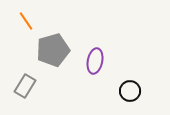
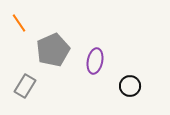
orange line: moved 7 px left, 2 px down
gray pentagon: rotated 8 degrees counterclockwise
black circle: moved 5 px up
